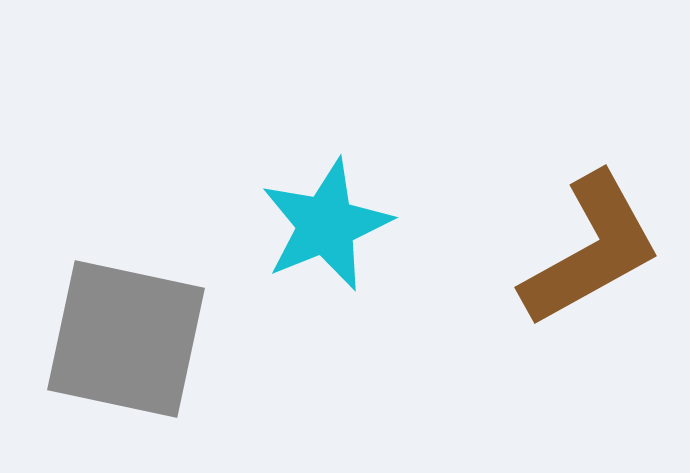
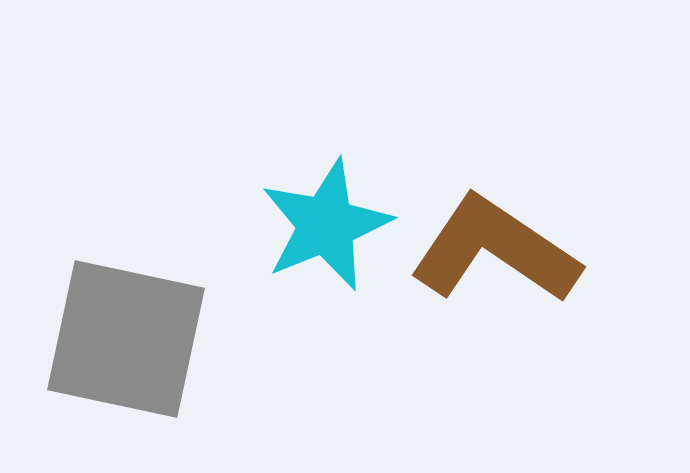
brown L-shape: moved 96 px left; rotated 117 degrees counterclockwise
